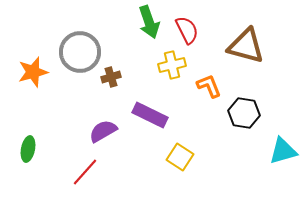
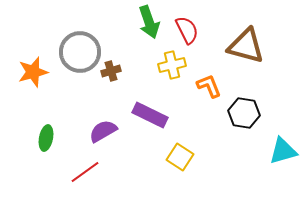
brown cross: moved 6 px up
green ellipse: moved 18 px right, 11 px up
red line: rotated 12 degrees clockwise
